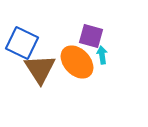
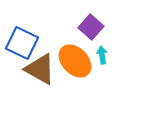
purple square: moved 9 px up; rotated 25 degrees clockwise
orange ellipse: moved 2 px left, 1 px up
brown triangle: rotated 28 degrees counterclockwise
